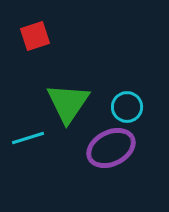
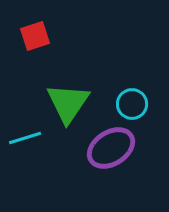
cyan circle: moved 5 px right, 3 px up
cyan line: moved 3 px left
purple ellipse: rotated 6 degrees counterclockwise
